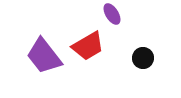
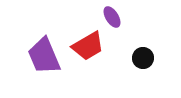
purple ellipse: moved 3 px down
purple trapezoid: rotated 15 degrees clockwise
